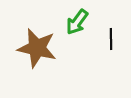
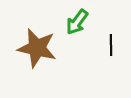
black line: moved 6 px down
